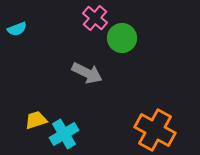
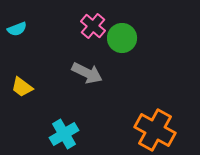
pink cross: moved 2 px left, 8 px down
yellow trapezoid: moved 14 px left, 33 px up; rotated 125 degrees counterclockwise
